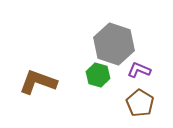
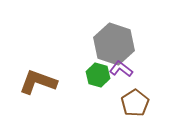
purple L-shape: moved 18 px left, 1 px up; rotated 15 degrees clockwise
brown pentagon: moved 5 px left; rotated 8 degrees clockwise
